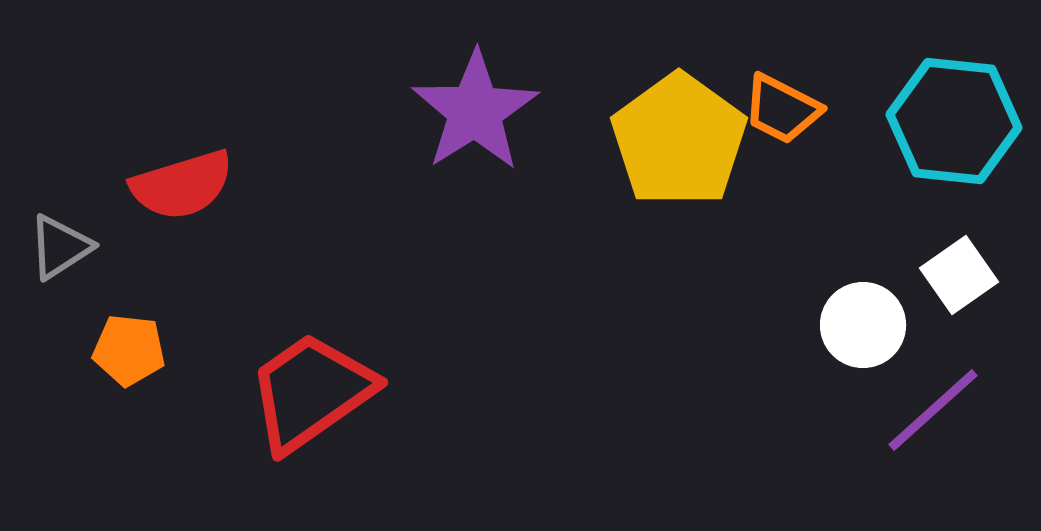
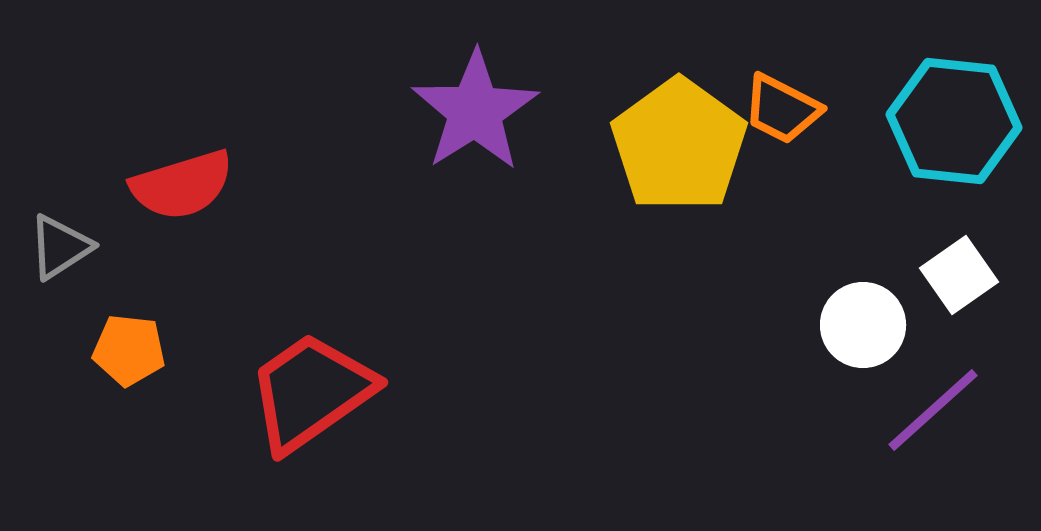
yellow pentagon: moved 5 px down
